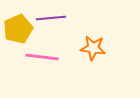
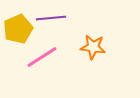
orange star: moved 1 px up
pink line: rotated 40 degrees counterclockwise
